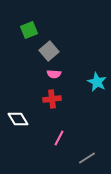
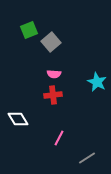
gray square: moved 2 px right, 9 px up
red cross: moved 1 px right, 4 px up
